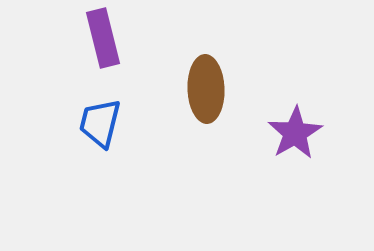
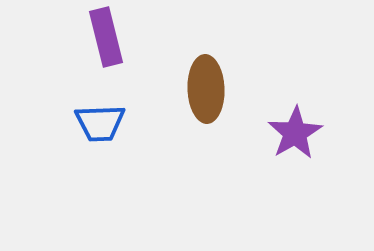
purple rectangle: moved 3 px right, 1 px up
blue trapezoid: rotated 106 degrees counterclockwise
